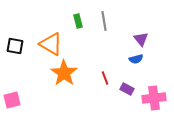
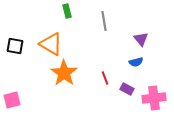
green rectangle: moved 11 px left, 10 px up
blue semicircle: moved 3 px down
